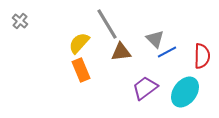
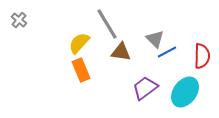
gray cross: moved 1 px left, 1 px up
brown triangle: rotated 15 degrees clockwise
